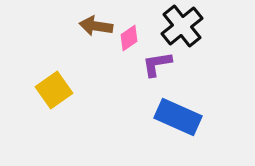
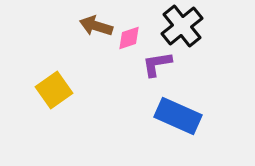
brown arrow: rotated 8 degrees clockwise
pink diamond: rotated 16 degrees clockwise
blue rectangle: moved 1 px up
